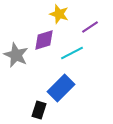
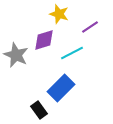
black rectangle: rotated 54 degrees counterclockwise
